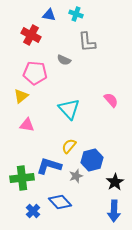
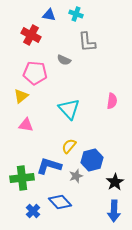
pink semicircle: moved 1 px right, 1 px down; rotated 49 degrees clockwise
pink triangle: moved 1 px left
